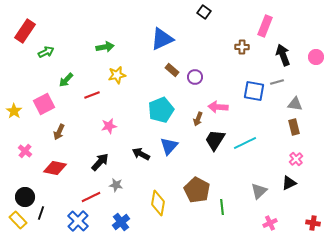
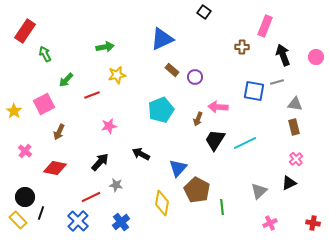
green arrow at (46, 52): moved 1 px left, 2 px down; rotated 91 degrees counterclockwise
blue triangle at (169, 146): moved 9 px right, 22 px down
yellow diamond at (158, 203): moved 4 px right
